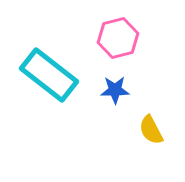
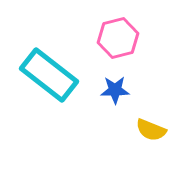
yellow semicircle: rotated 40 degrees counterclockwise
